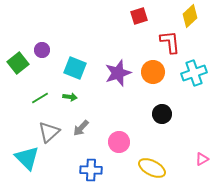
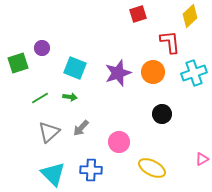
red square: moved 1 px left, 2 px up
purple circle: moved 2 px up
green square: rotated 20 degrees clockwise
cyan triangle: moved 26 px right, 16 px down
